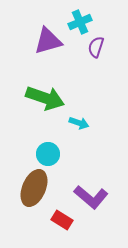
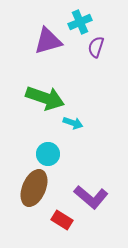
cyan arrow: moved 6 px left
